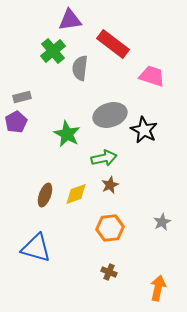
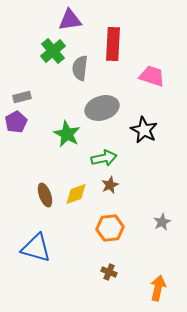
red rectangle: rotated 56 degrees clockwise
gray ellipse: moved 8 px left, 7 px up
brown ellipse: rotated 40 degrees counterclockwise
